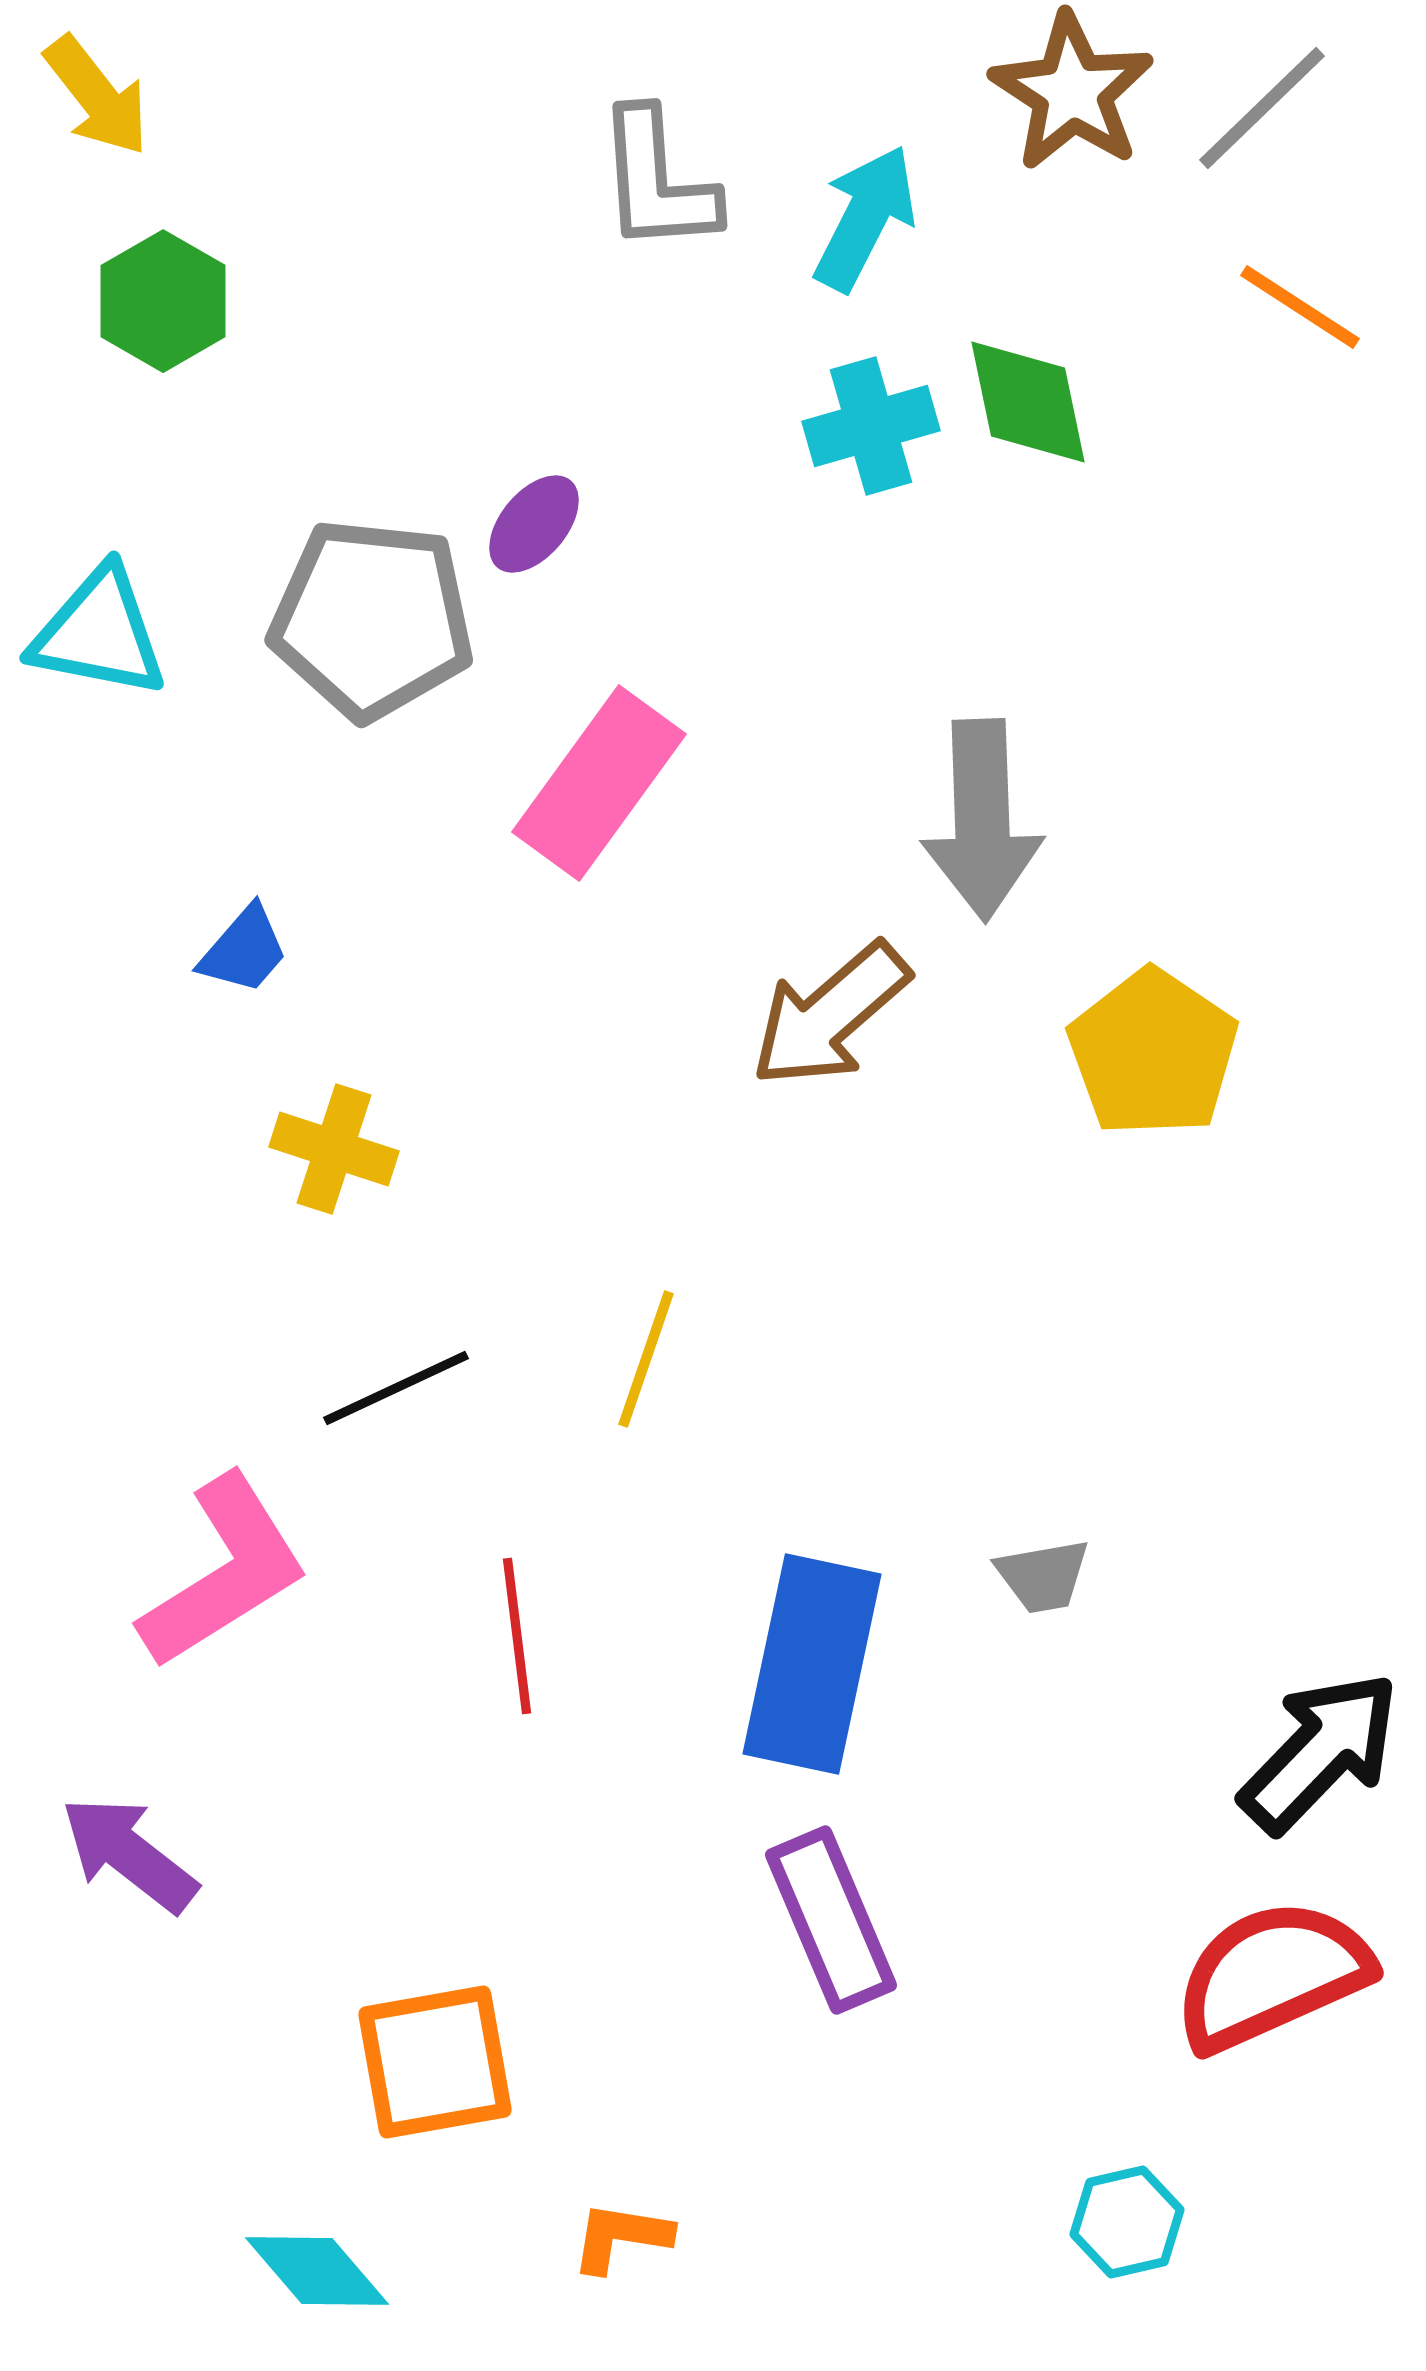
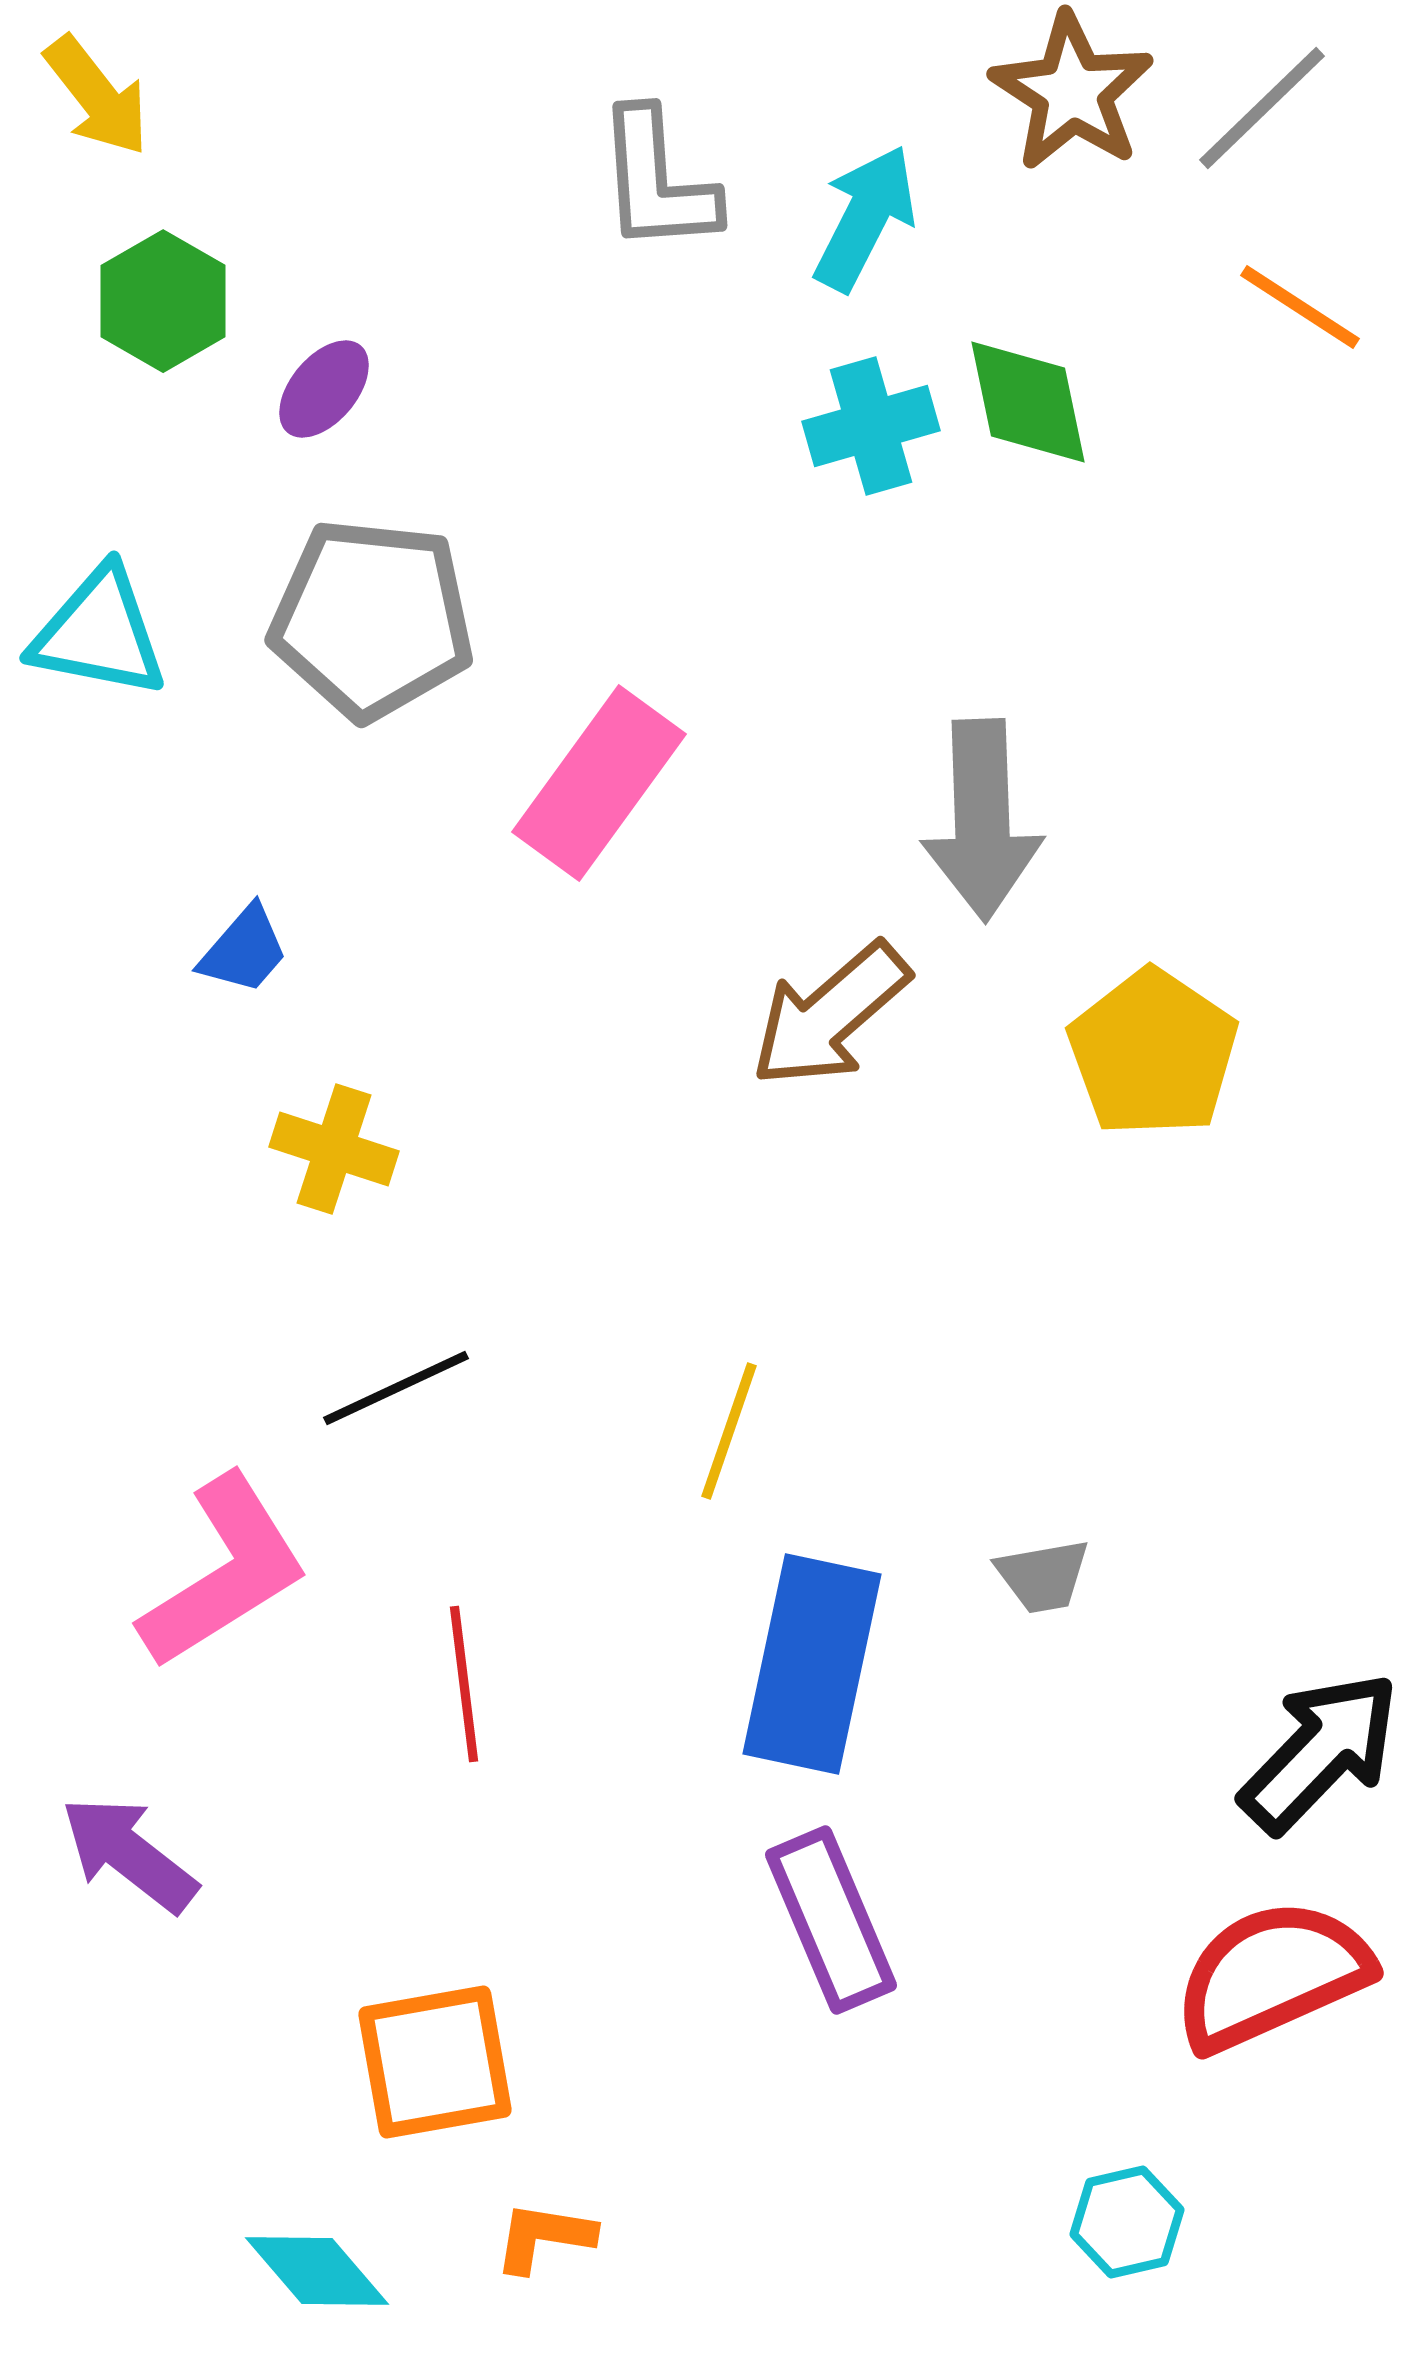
purple ellipse: moved 210 px left, 135 px up
yellow line: moved 83 px right, 72 px down
red line: moved 53 px left, 48 px down
orange L-shape: moved 77 px left
